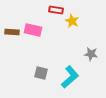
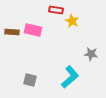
gray square: moved 11 px left, 7 px down
